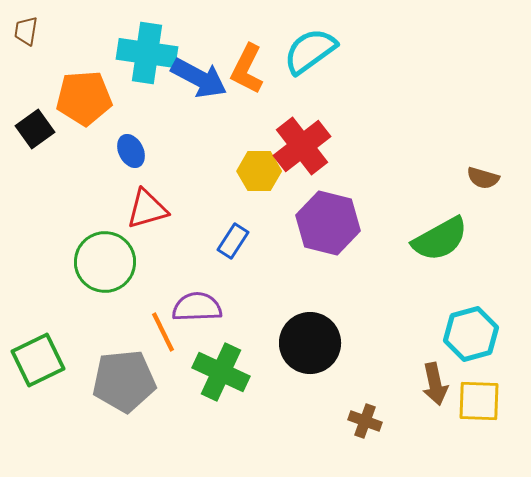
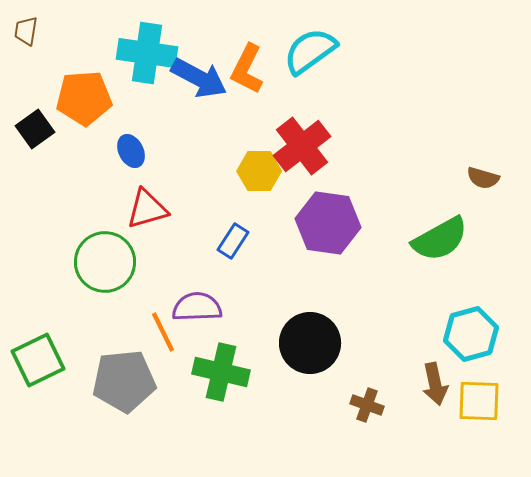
purple hexagon: rotated 6 degrees counterclockwise
green cross: rotated 12 degrees counterclockwise
brown cross: moved 2 px right, 16 px up
